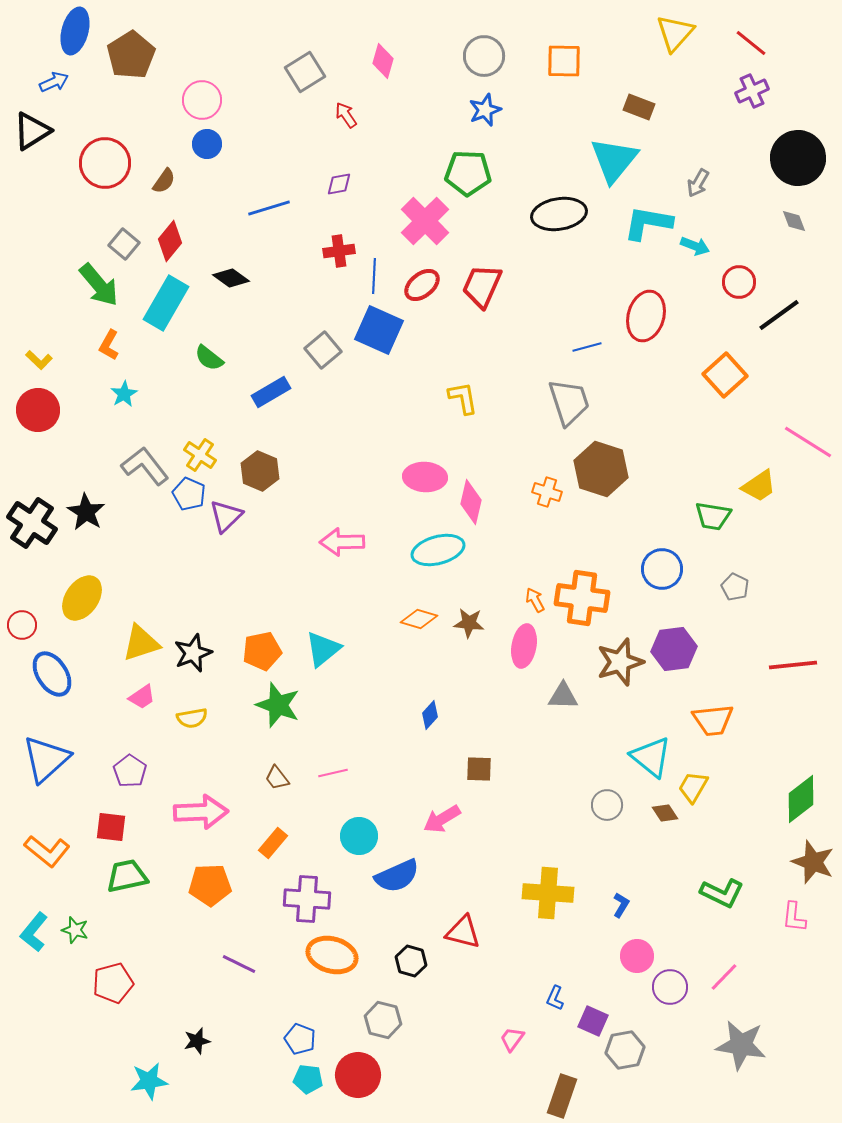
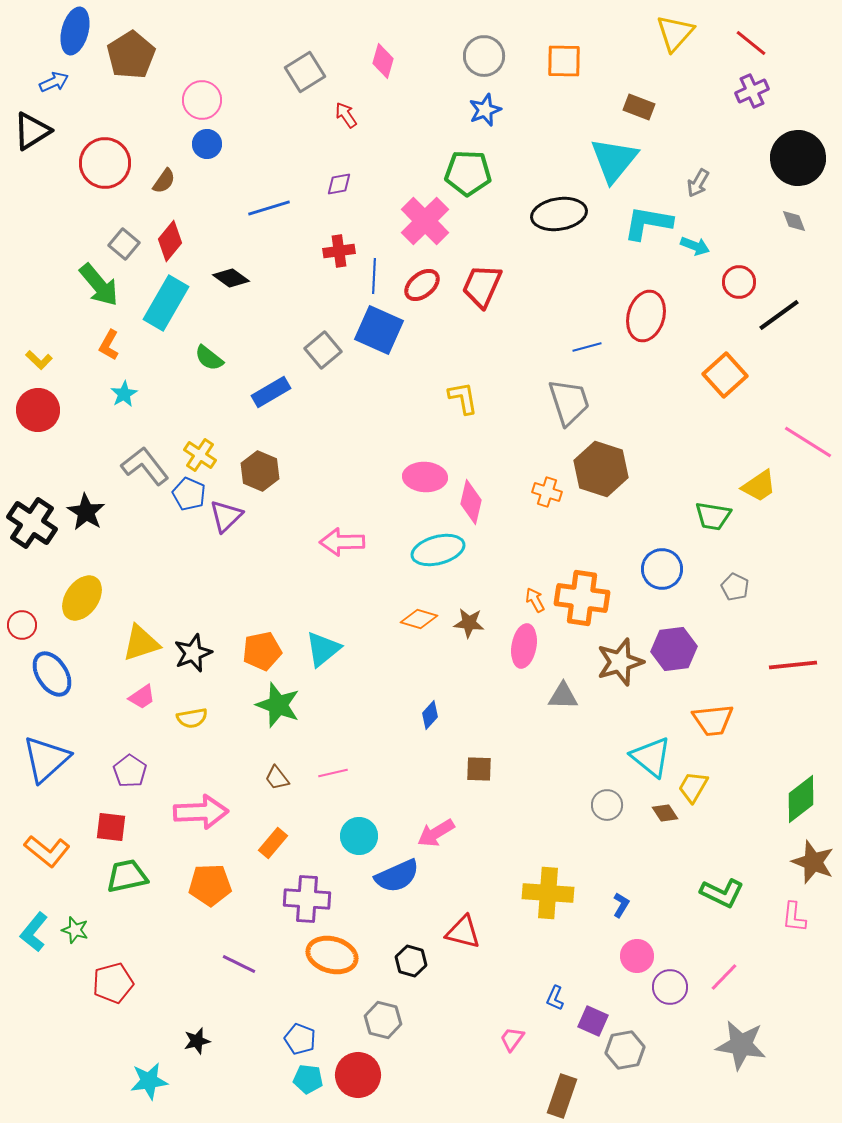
pink arrow at (442, 819): moved 6 px left, 14 px down
